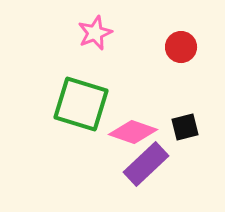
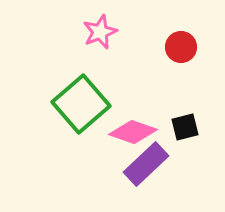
pink star: moved 5 px right, 1 px up
green square: rotated 32 degrees clockwise
